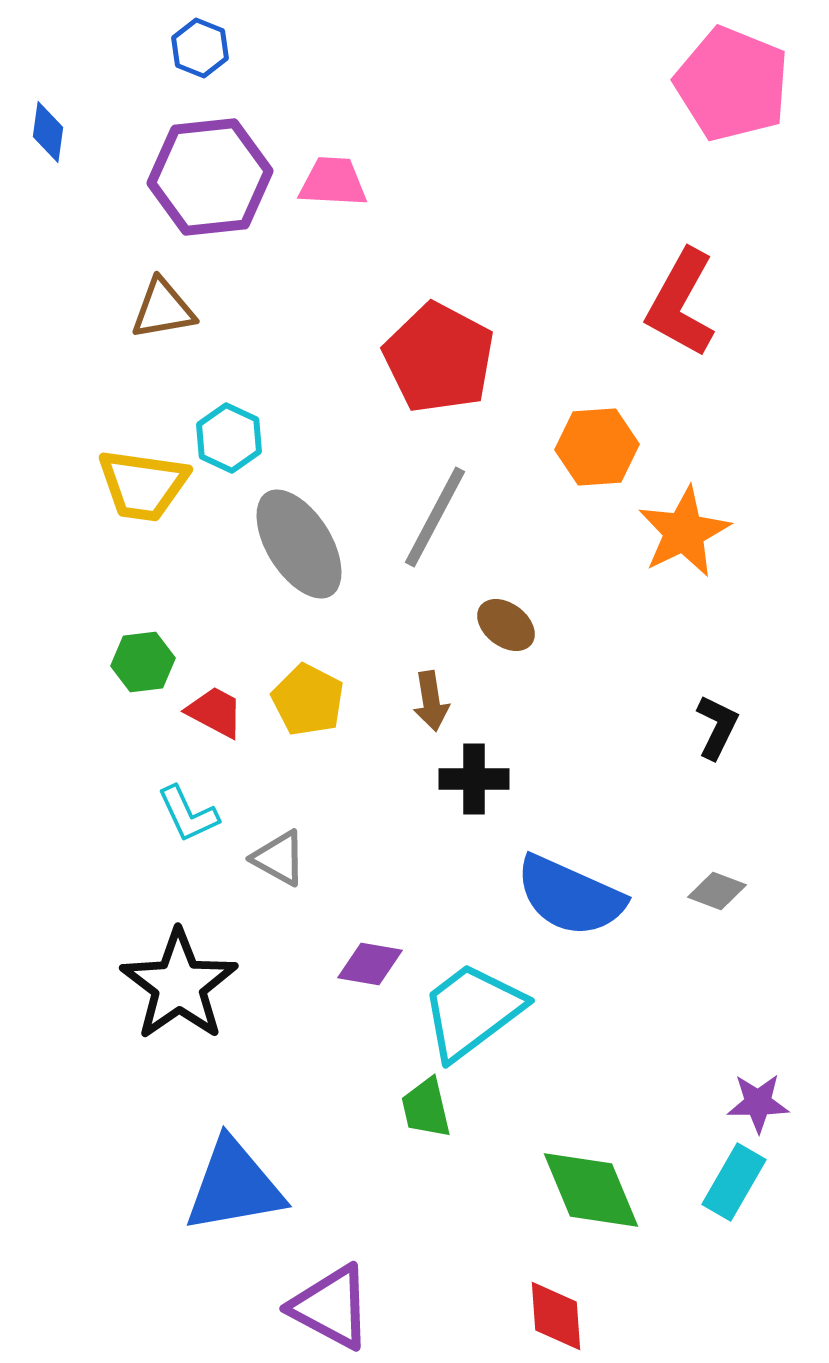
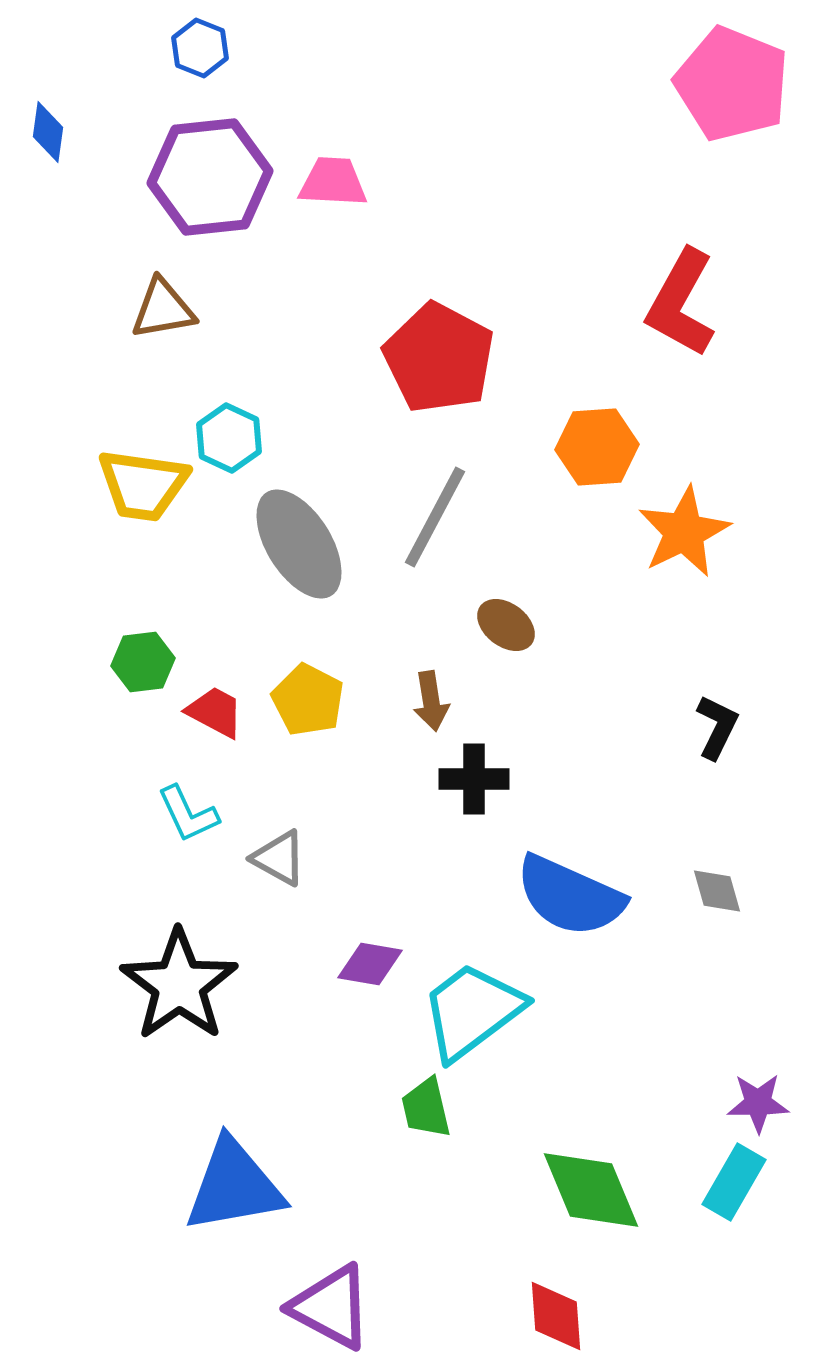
gray diamond: rotated 54 degrees clockwise
